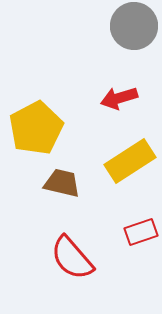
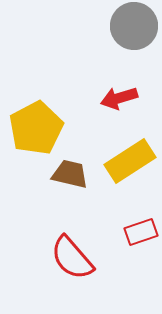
brown trapezoid: moved 8 px right, 9 px up
